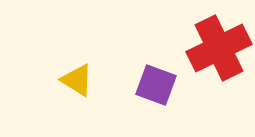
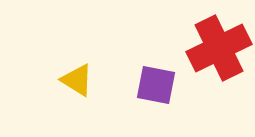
purple square: rotated 9 degrees counterclockwise
